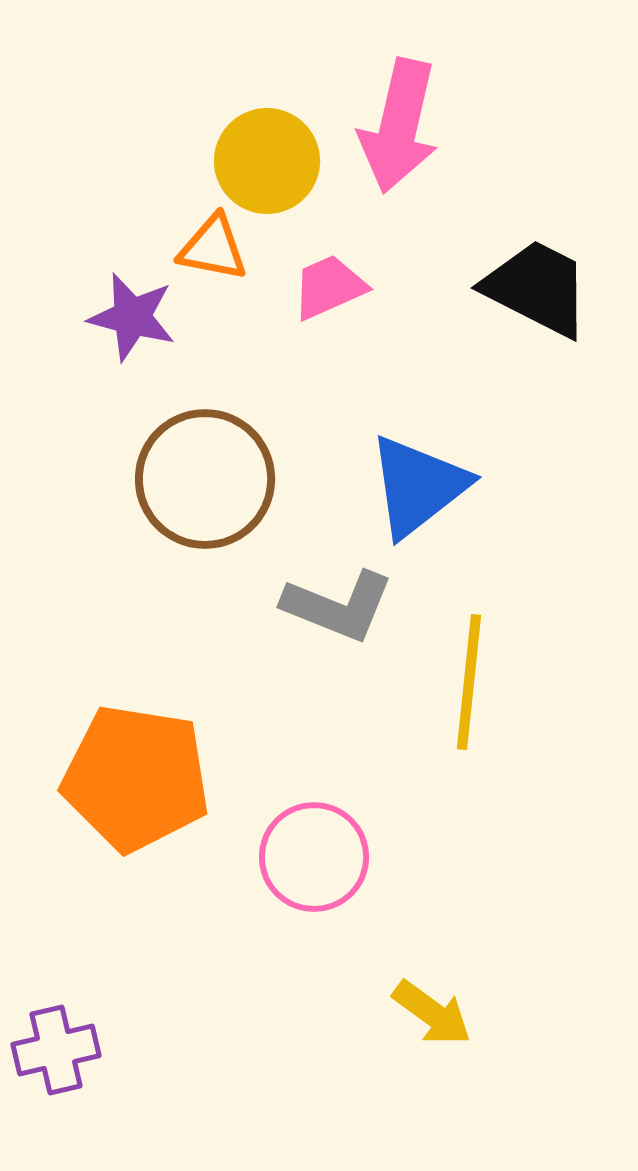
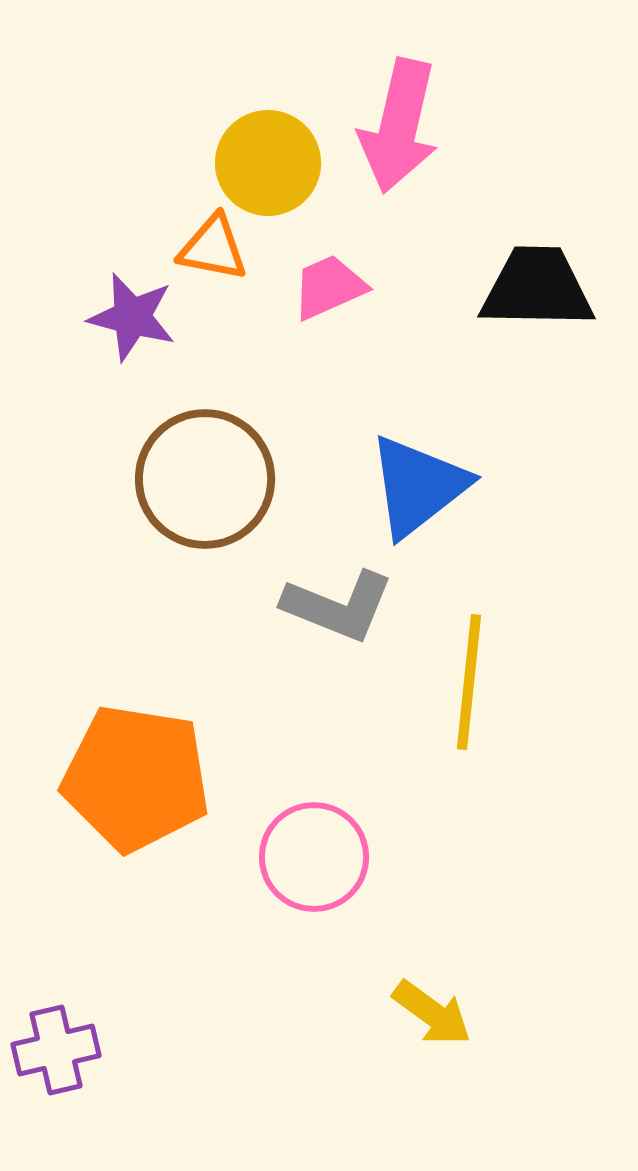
yellow circle: moved 1 px right, 2 px down
black trapezoid: rotated 26 degrees counterclockwise
